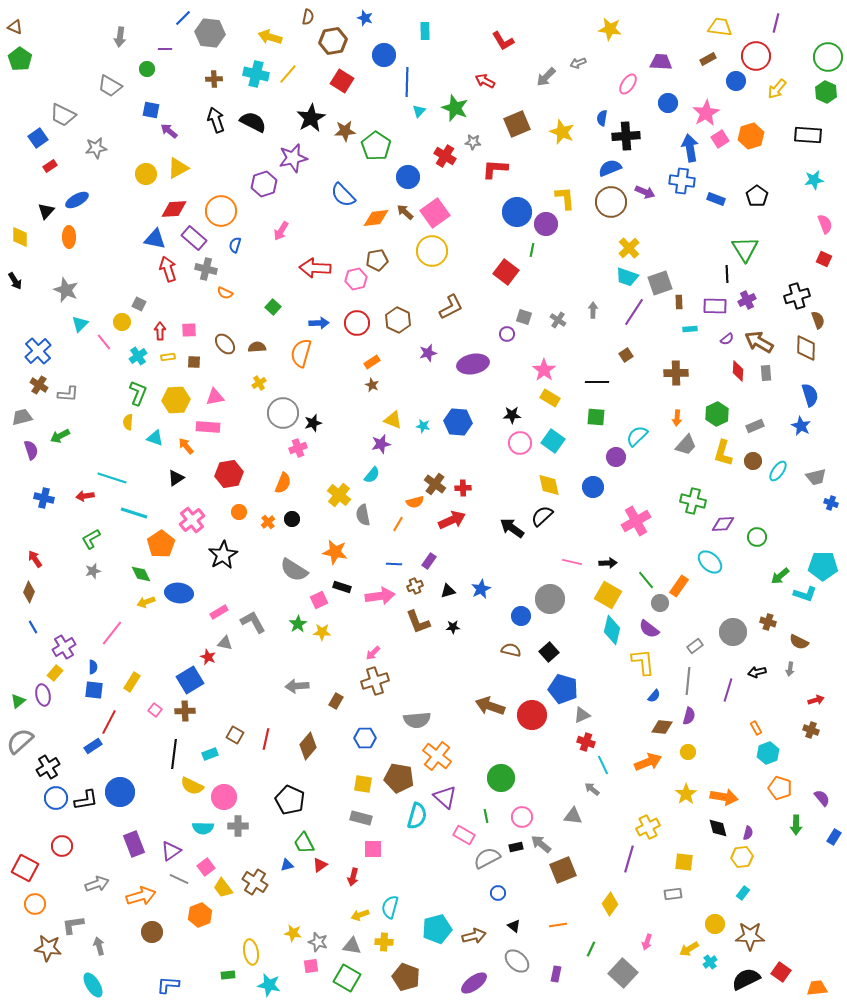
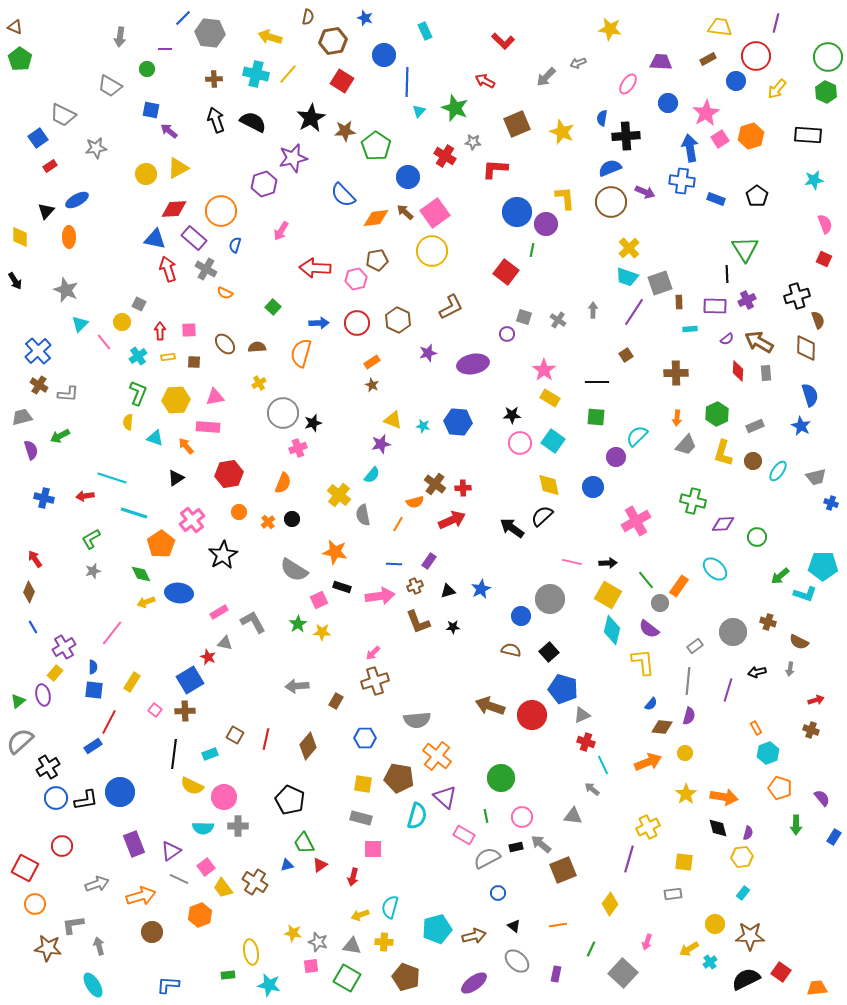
cyan rectangle at (425, 31): rotated 24 degrees counterclockwise
red L-shape at (503, 41): rotated 15 degrees counterclockwise
gray cross at (206, 269): rotated 15 degrees clockwise
cyan ellipse at (710, 562): moved 5 px right, 7 px down
blue semicircle at (654, 696): moved 3 px left, 8 px down
yellow circle at (688, 752): moved 3 px left, 1 px down
